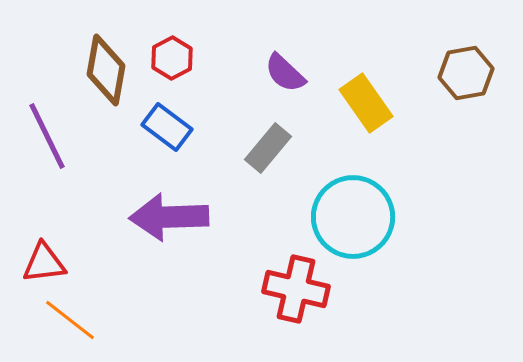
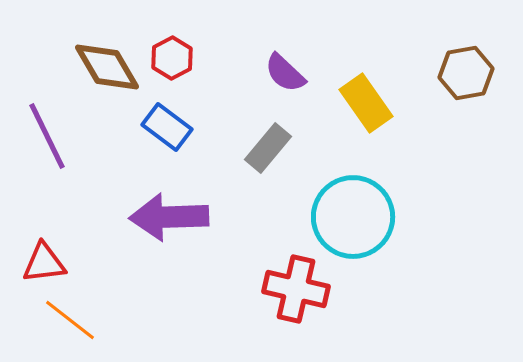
brown diamond: moved 1 px right, 3 px up; rotated 40 degrees counterclockwise
